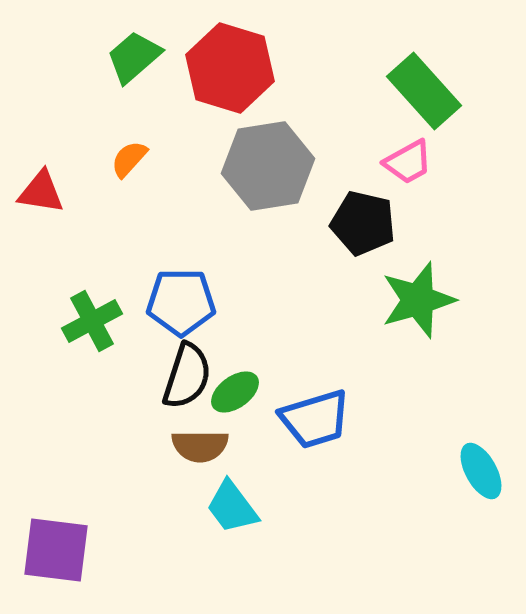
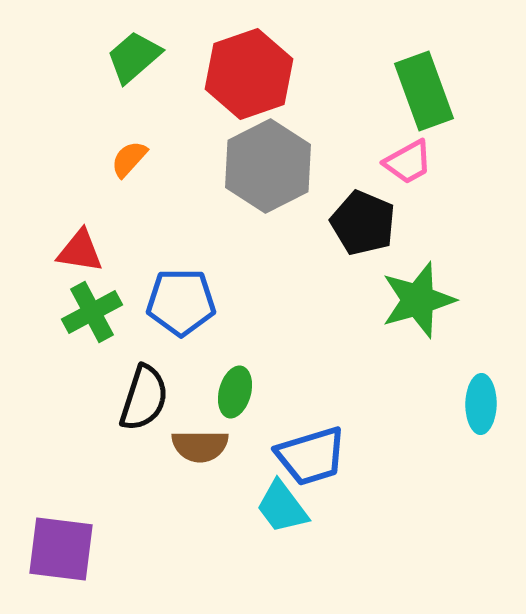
red hexagon: moved 19 px right, 6 px down; rotated 24 degrees clockwise
green rectangle: rotated 22 degrees clockwise
gray hexagon: rotated 18 degrees counterclockwise
red triangle: moved 39 px right, 59 px down
black pentagon: rotated 10 degrees clockwise
green cross: moved 9 px up
black semicircle: moved 43 px left, 22 px down
green ellipse: rotated 39 degrees counterclockwise
blue trapezoid: moved 4 px left, 37 px down
cyan ellipse: moved 67 px up; rotated 30 degrees clockwise
cyan trapezoid: moved 50 px right
purple square: moved 5 px right, 1 px up
